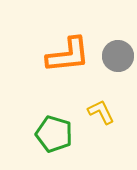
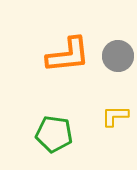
yellow L-shape: moved 14 px right, 4 px down; rotated 64 degrees counterclockwise
green pentagon: rotated 9 degrees counterclockwise
